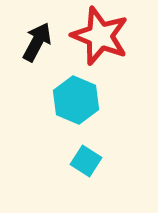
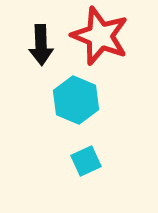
black arrow: moved 4 px right, 3 px down; rotated 150 degrees clockwise
cyan square: rotated 32 degrees clockwise
